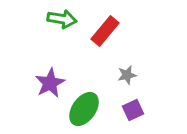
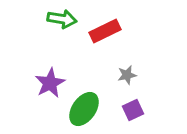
red rectangle: rotated 24 degrees clockwise
